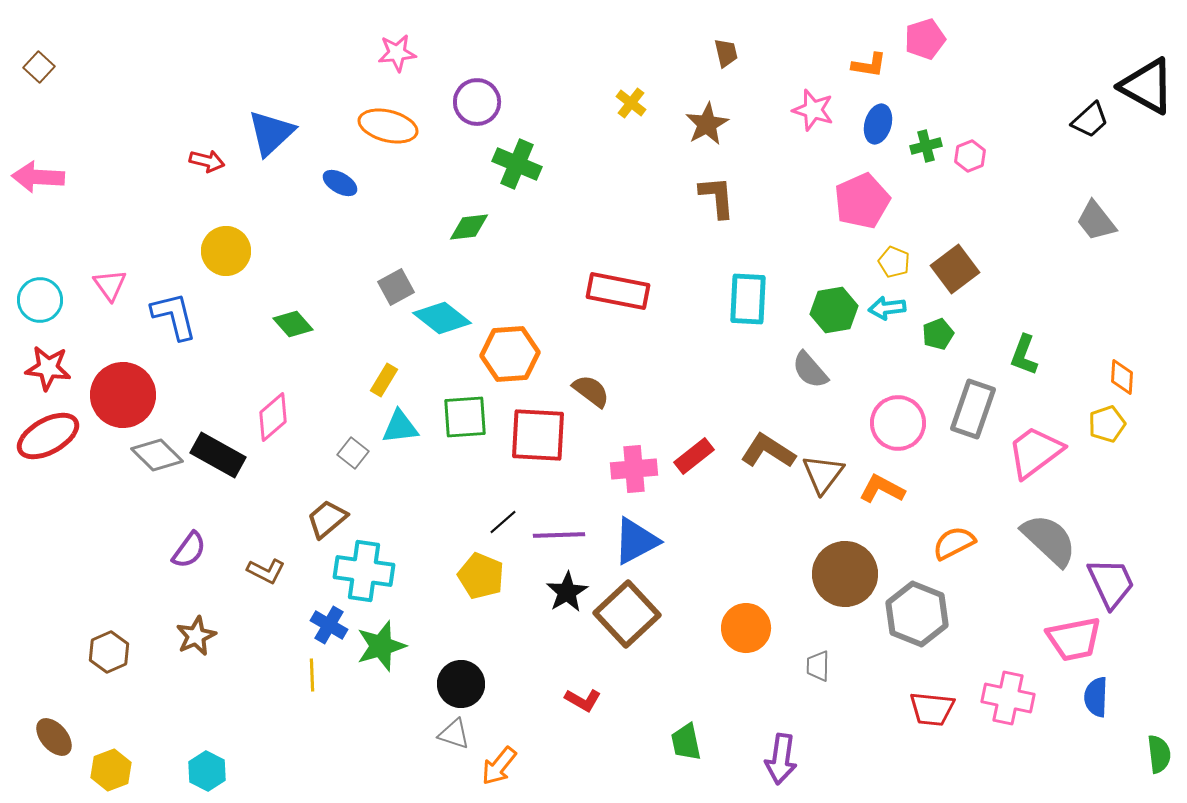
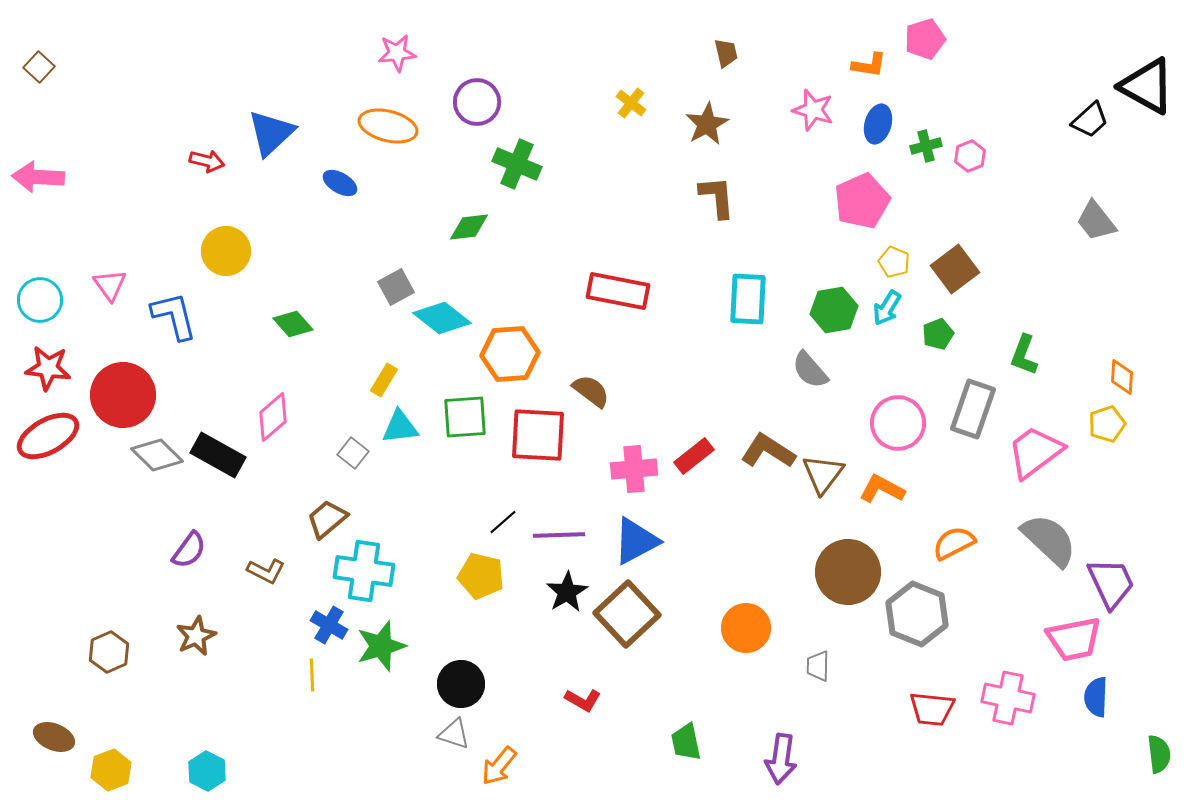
cyan arrow at (887, 308): rotated 51 degrees counterclockwise
brown circle at (845, 574): moved 3 px right, 2 px up
yellow pentagon at (481, 576): rotated 9 degrees counterclockwise
brown ellipse at (54, 737): rotated 27 degrees counterclockwise
